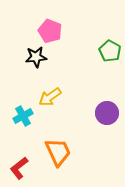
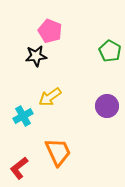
black star: moved 1 px up
purple circle: moved 7 px up
